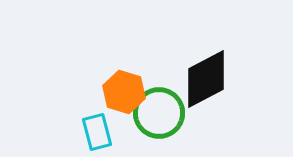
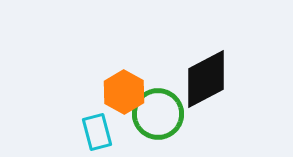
orange hexagon: rotated 12 degrees clockwise
green circle: moved 1 px left, 1 px down
